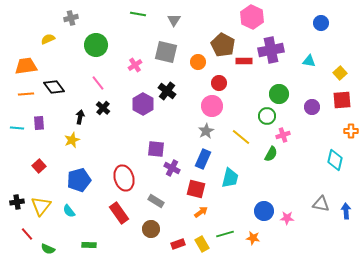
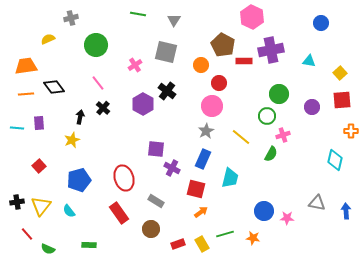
orange circle at (198, 62): moved 3 px right, 3 px down
gray triangle at (321, 204): moved 4 px left, 1 px up
